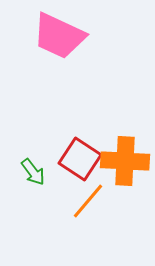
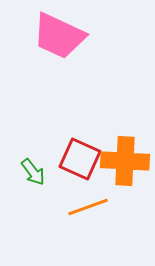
red square: rotated 9 degrees counterclockwise
orange line: moved 6 px down; rotated 30 degrees clockwise
